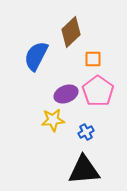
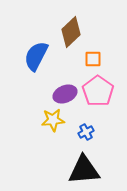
purple ellipse: moved 1 px left
